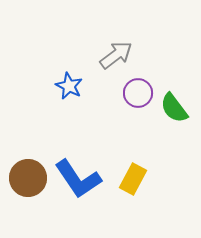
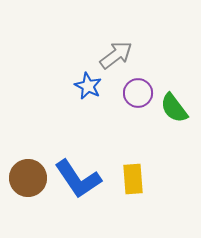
blue star: moved 19 px right
yellow rectangle: rotated 32 degrees counterclockwise
